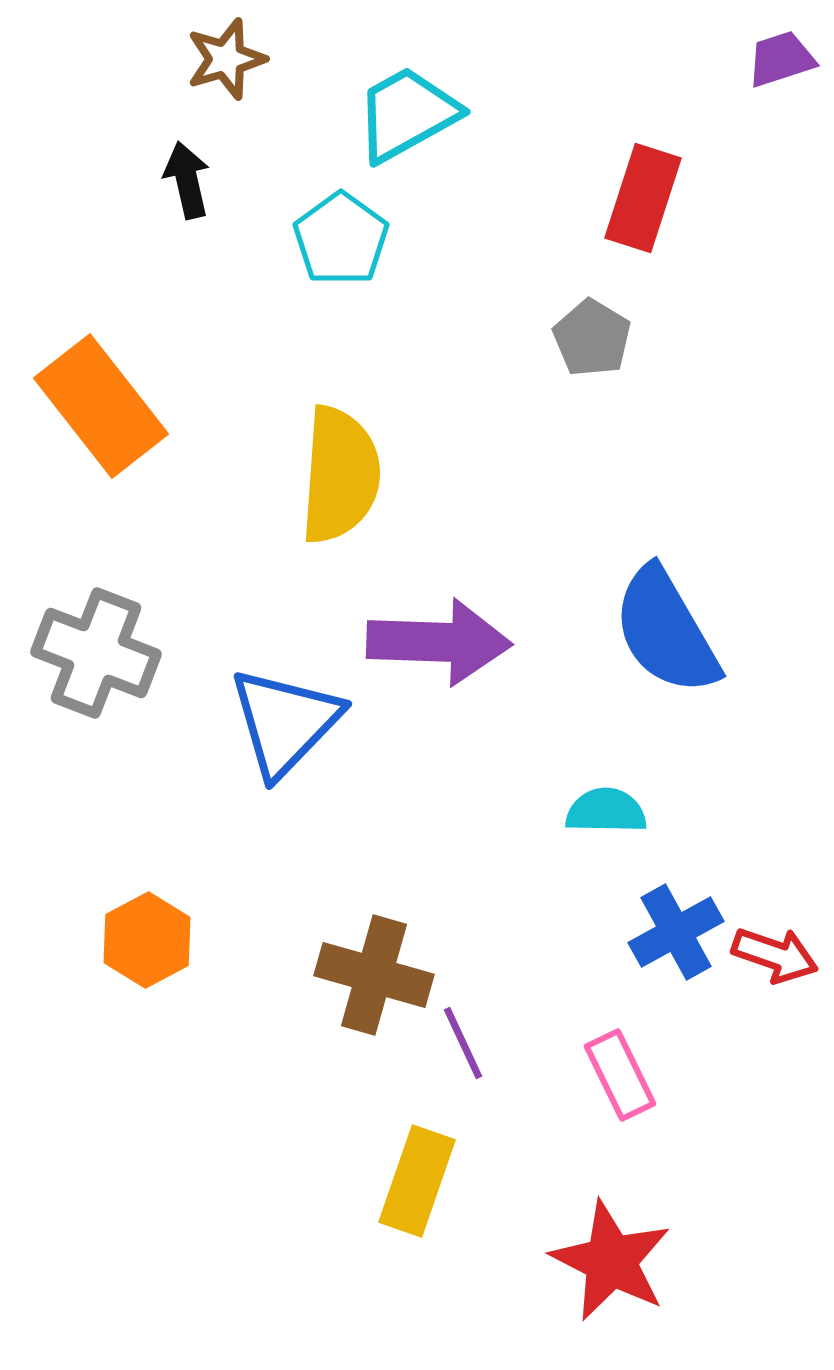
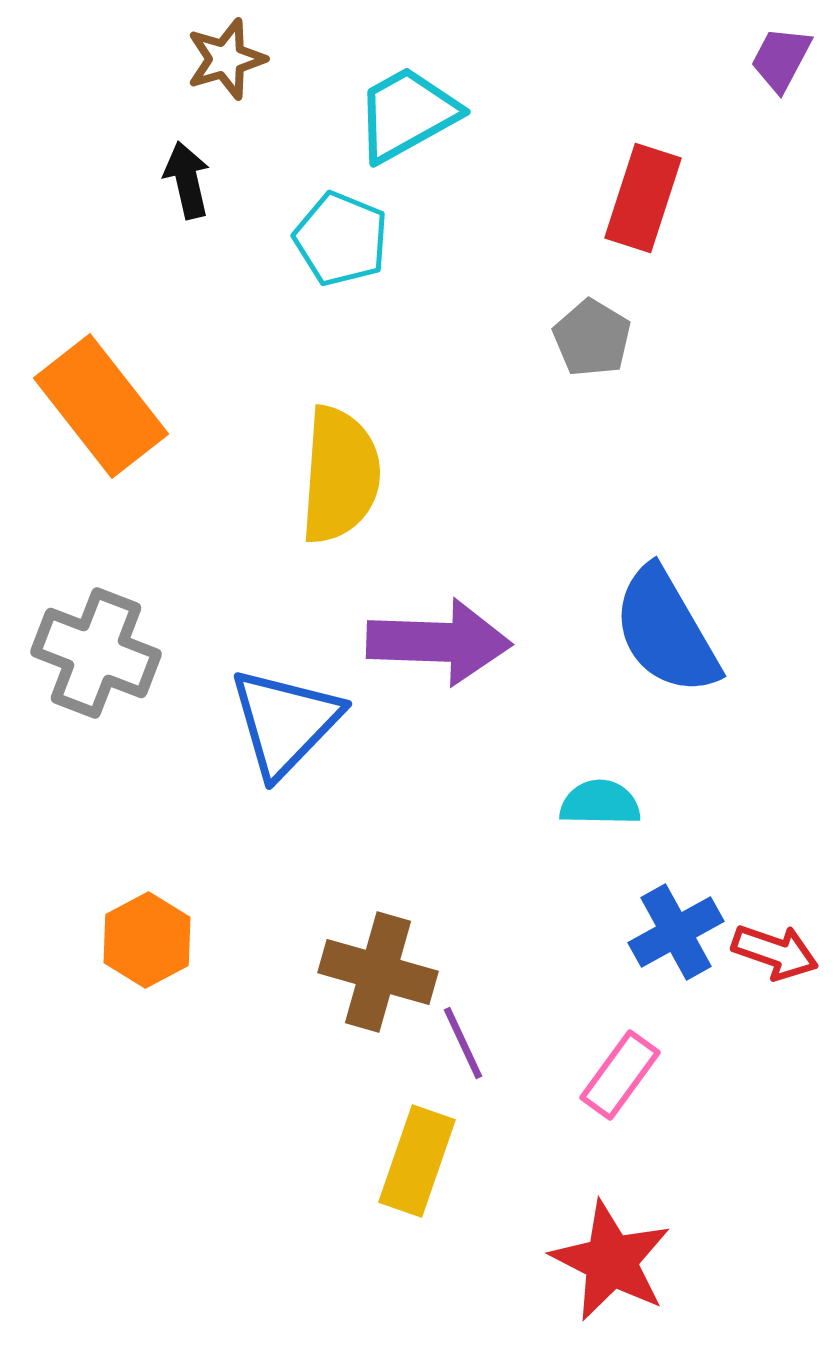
purple trapezoid: rotated 44 degrees counterclockwise
cyan pentagon: rotated 14 degrees counterclockwise
cyan semicircle: moved 6 px left, 8 px up
red arrow: moved 3 px up
brown cross: moved 4 px right, 3 px up
pink rectangle: rotated 62 degrees clockwise
yellow rectangle: moved 20 px up
